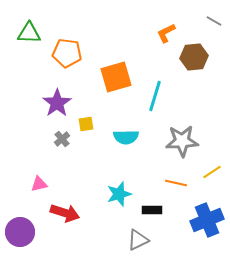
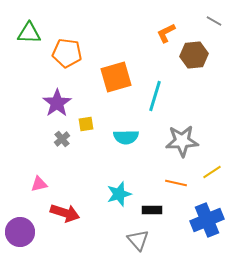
brown hexagon: moved 2 px up
gray triangle: rotated 45 degrees counterclockwise
